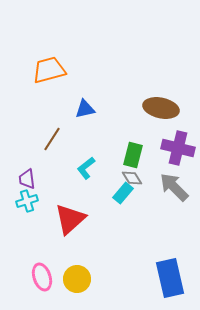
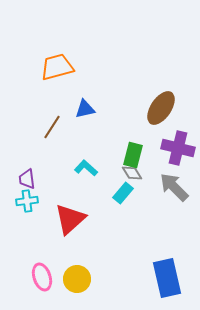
orange trapezoid: moved 8 px right, 3 px up
brown ellipse: rotated 68 degrees counterclockwise
brown line: moved 12 px up
cyan L-shape: rotated 80 degrees clockwise
gray diamond: moved 5 px up
cyan cross: rotated 10 degrees clockwise
blue rectangle: moved 3 px left
